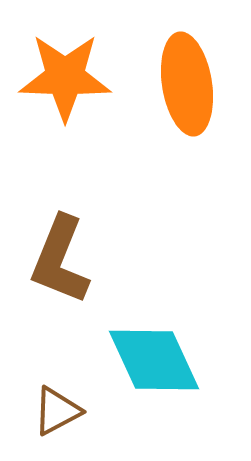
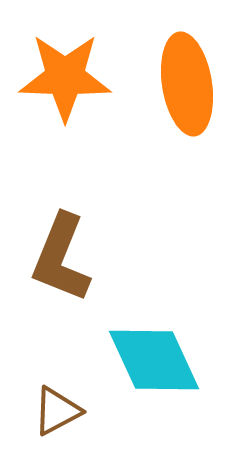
brown L-shape: moved 1 px right, 2 px up
